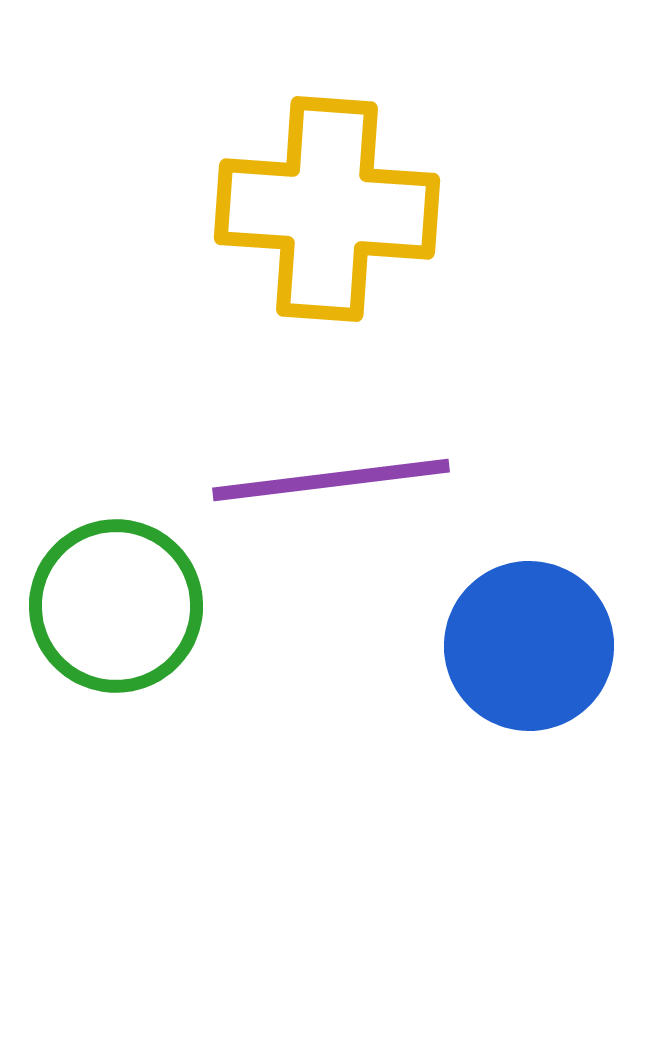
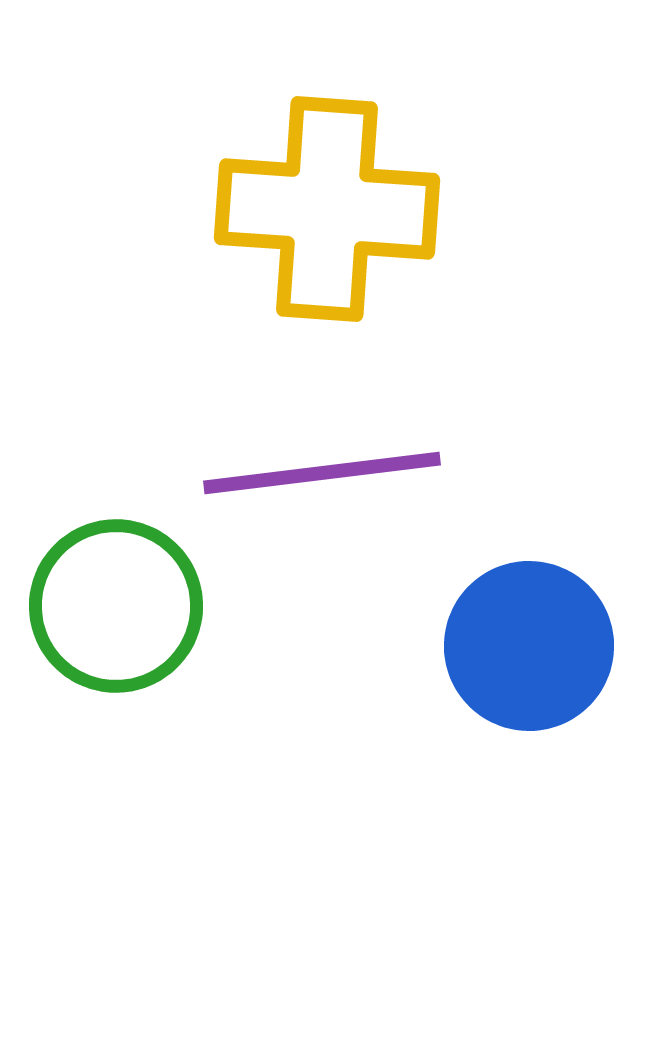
purple line: moved 9 px left, 7 px up
